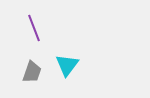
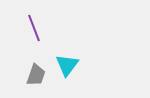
gray trapezoid: moved 4 px right, 3 px down
